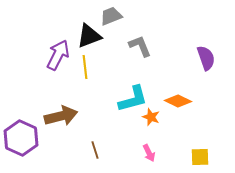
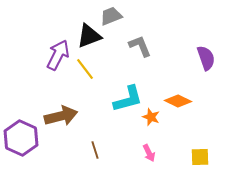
yellow line: moved 2 px down; rotated 30 degrees counterclockwise
cyan L-shape: moved 5 px left
